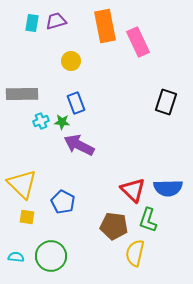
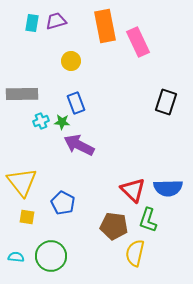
yellow triangle: moved 2 px up; rotated 8 degrees clockwise
blue pentagon: moved 1 px down
